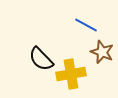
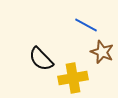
yellow cross: moved 2 px right, 4 px down
